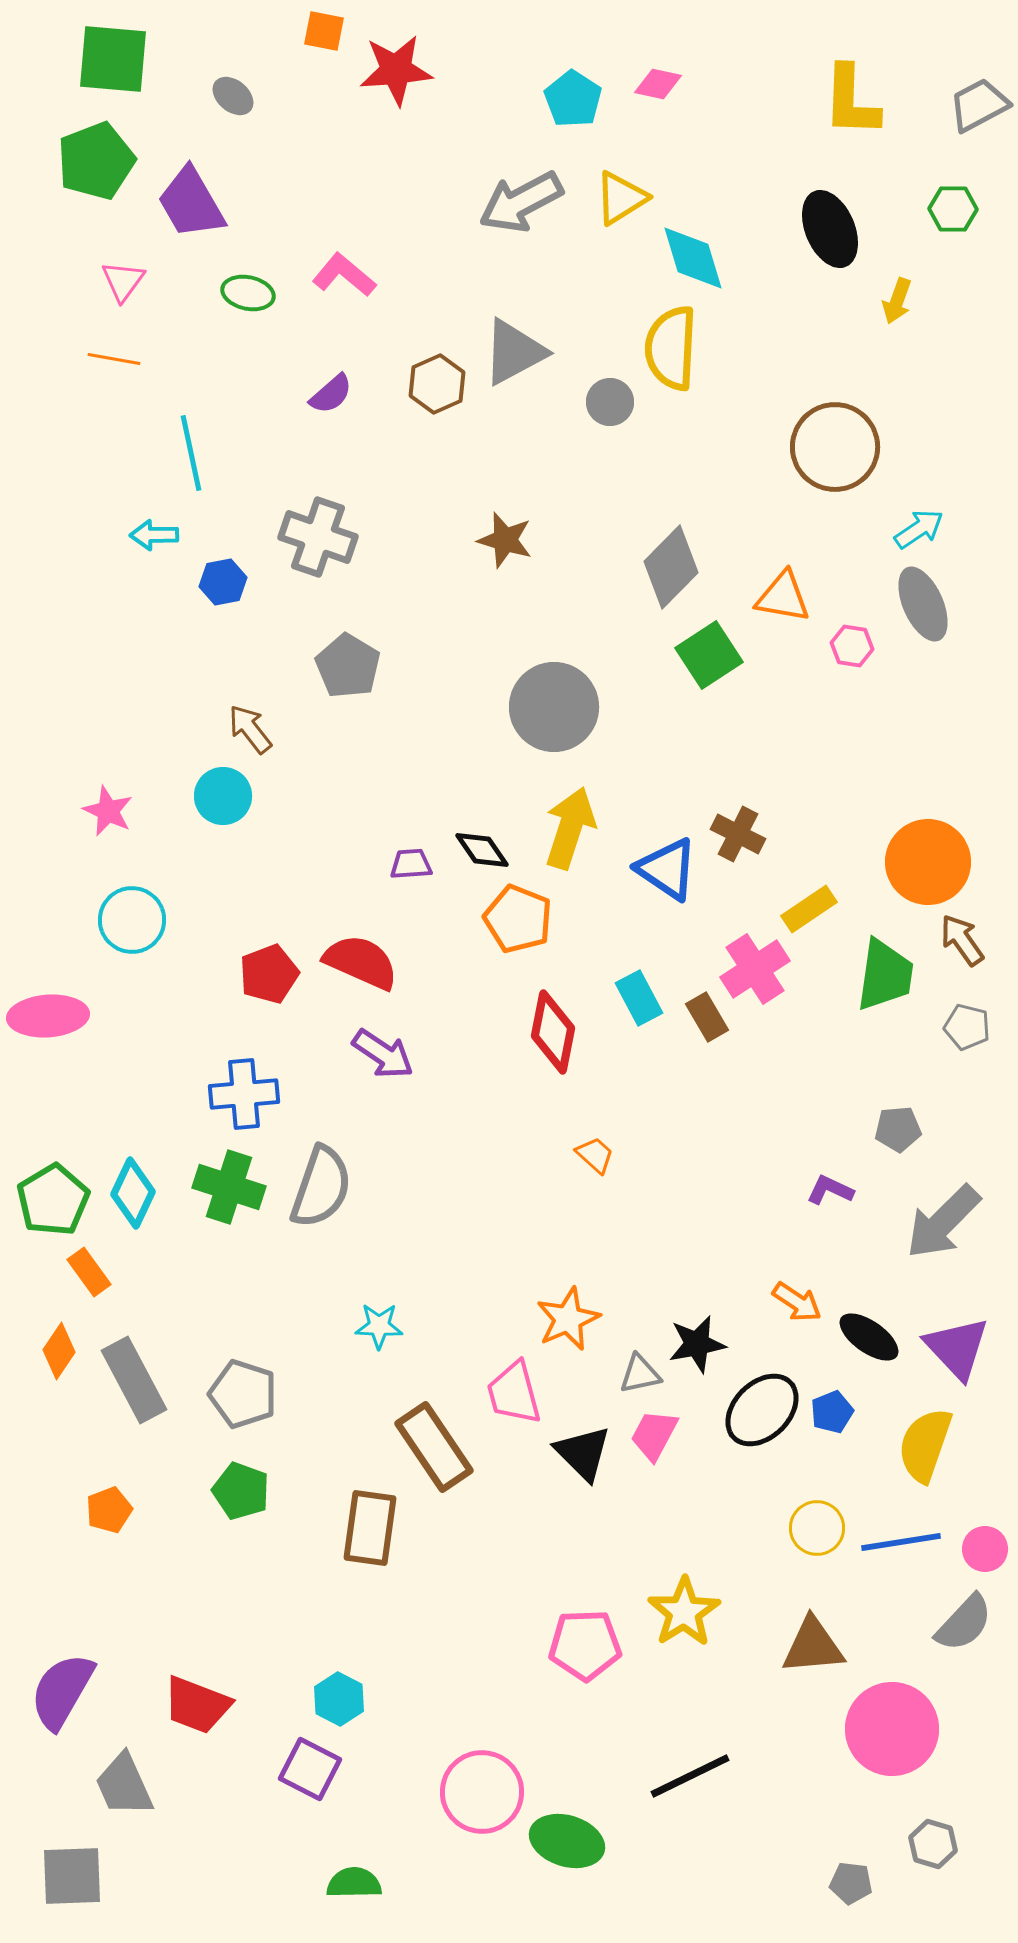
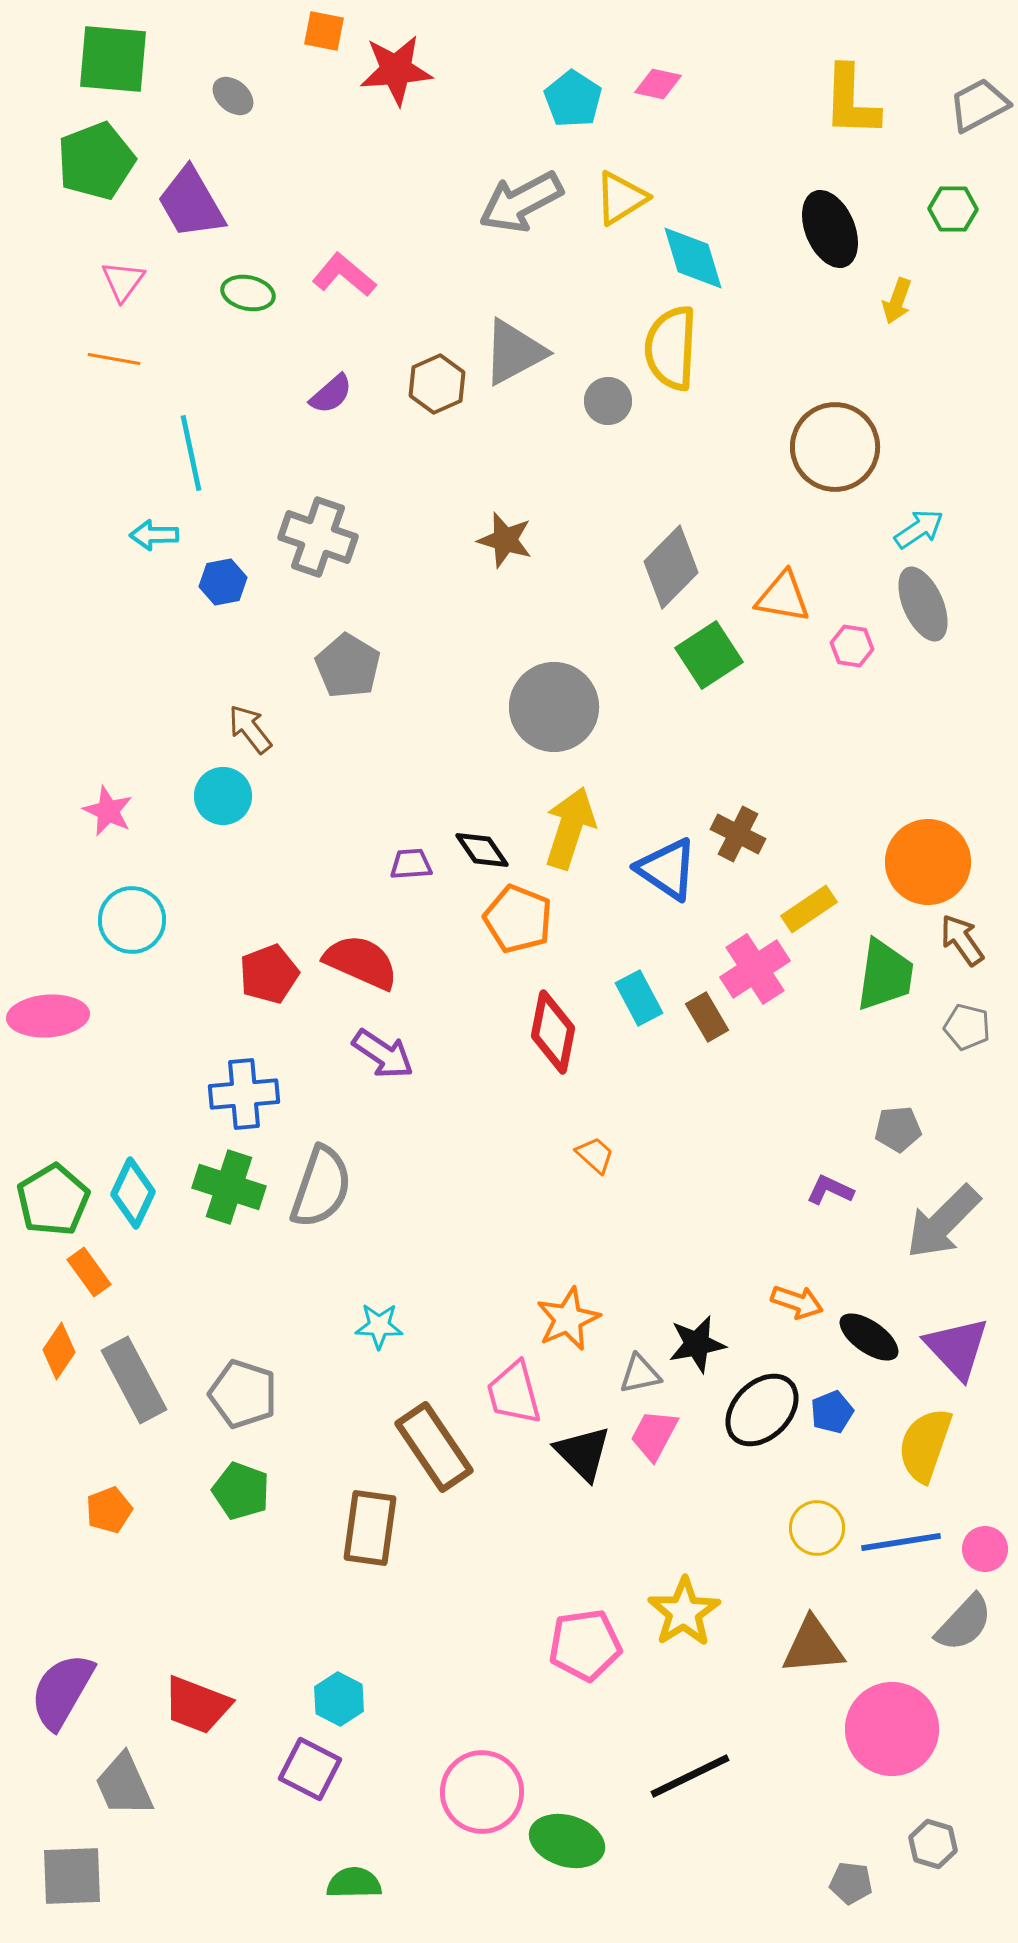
gray circle at (610, 402): moved 2 px left, 1 px up
orange arrow at (797, 1302): rotated 15 degrees counterclockwise
pink pentagon at (585, 1645): rotated 6 degrees counterclockwise
